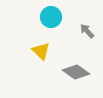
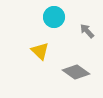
cyan circle: moved 3 px right
yellow triangle: moved 1 px left
